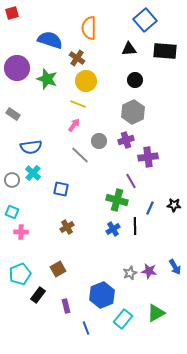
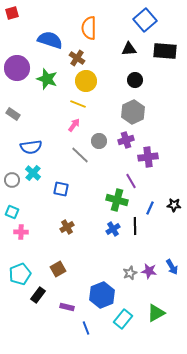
blue arrow at (175, 267): moved 3 px left
purple rectangle at (66, 306): moved 1 px right, 1 px down; rotated 64 degrees counterclockwise
